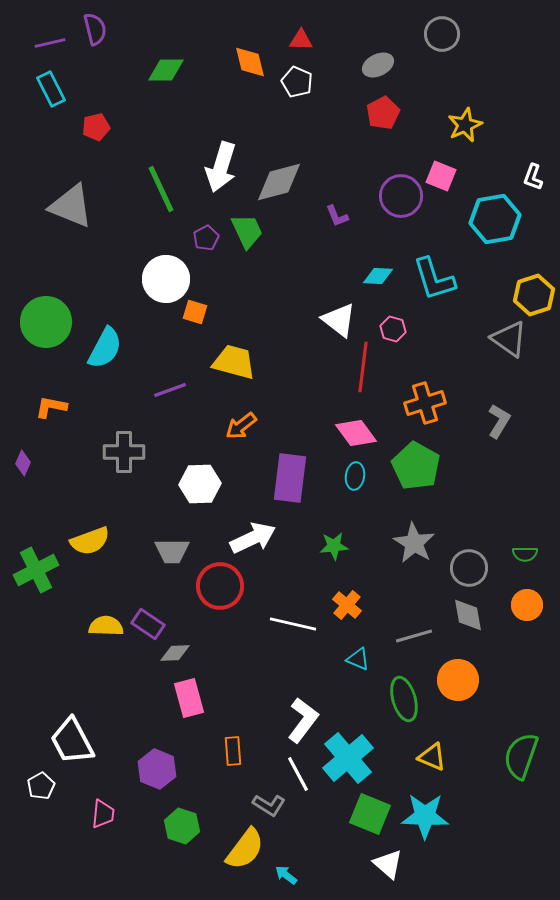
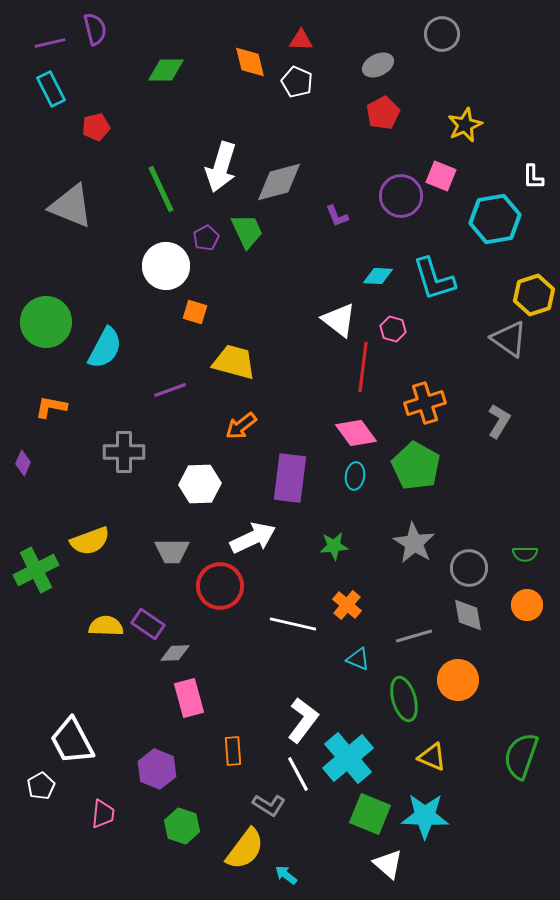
white L-shape at (533, 177): rotated 20 degrees counterclockwise
white circle at (166, 279): moved 13 px up
